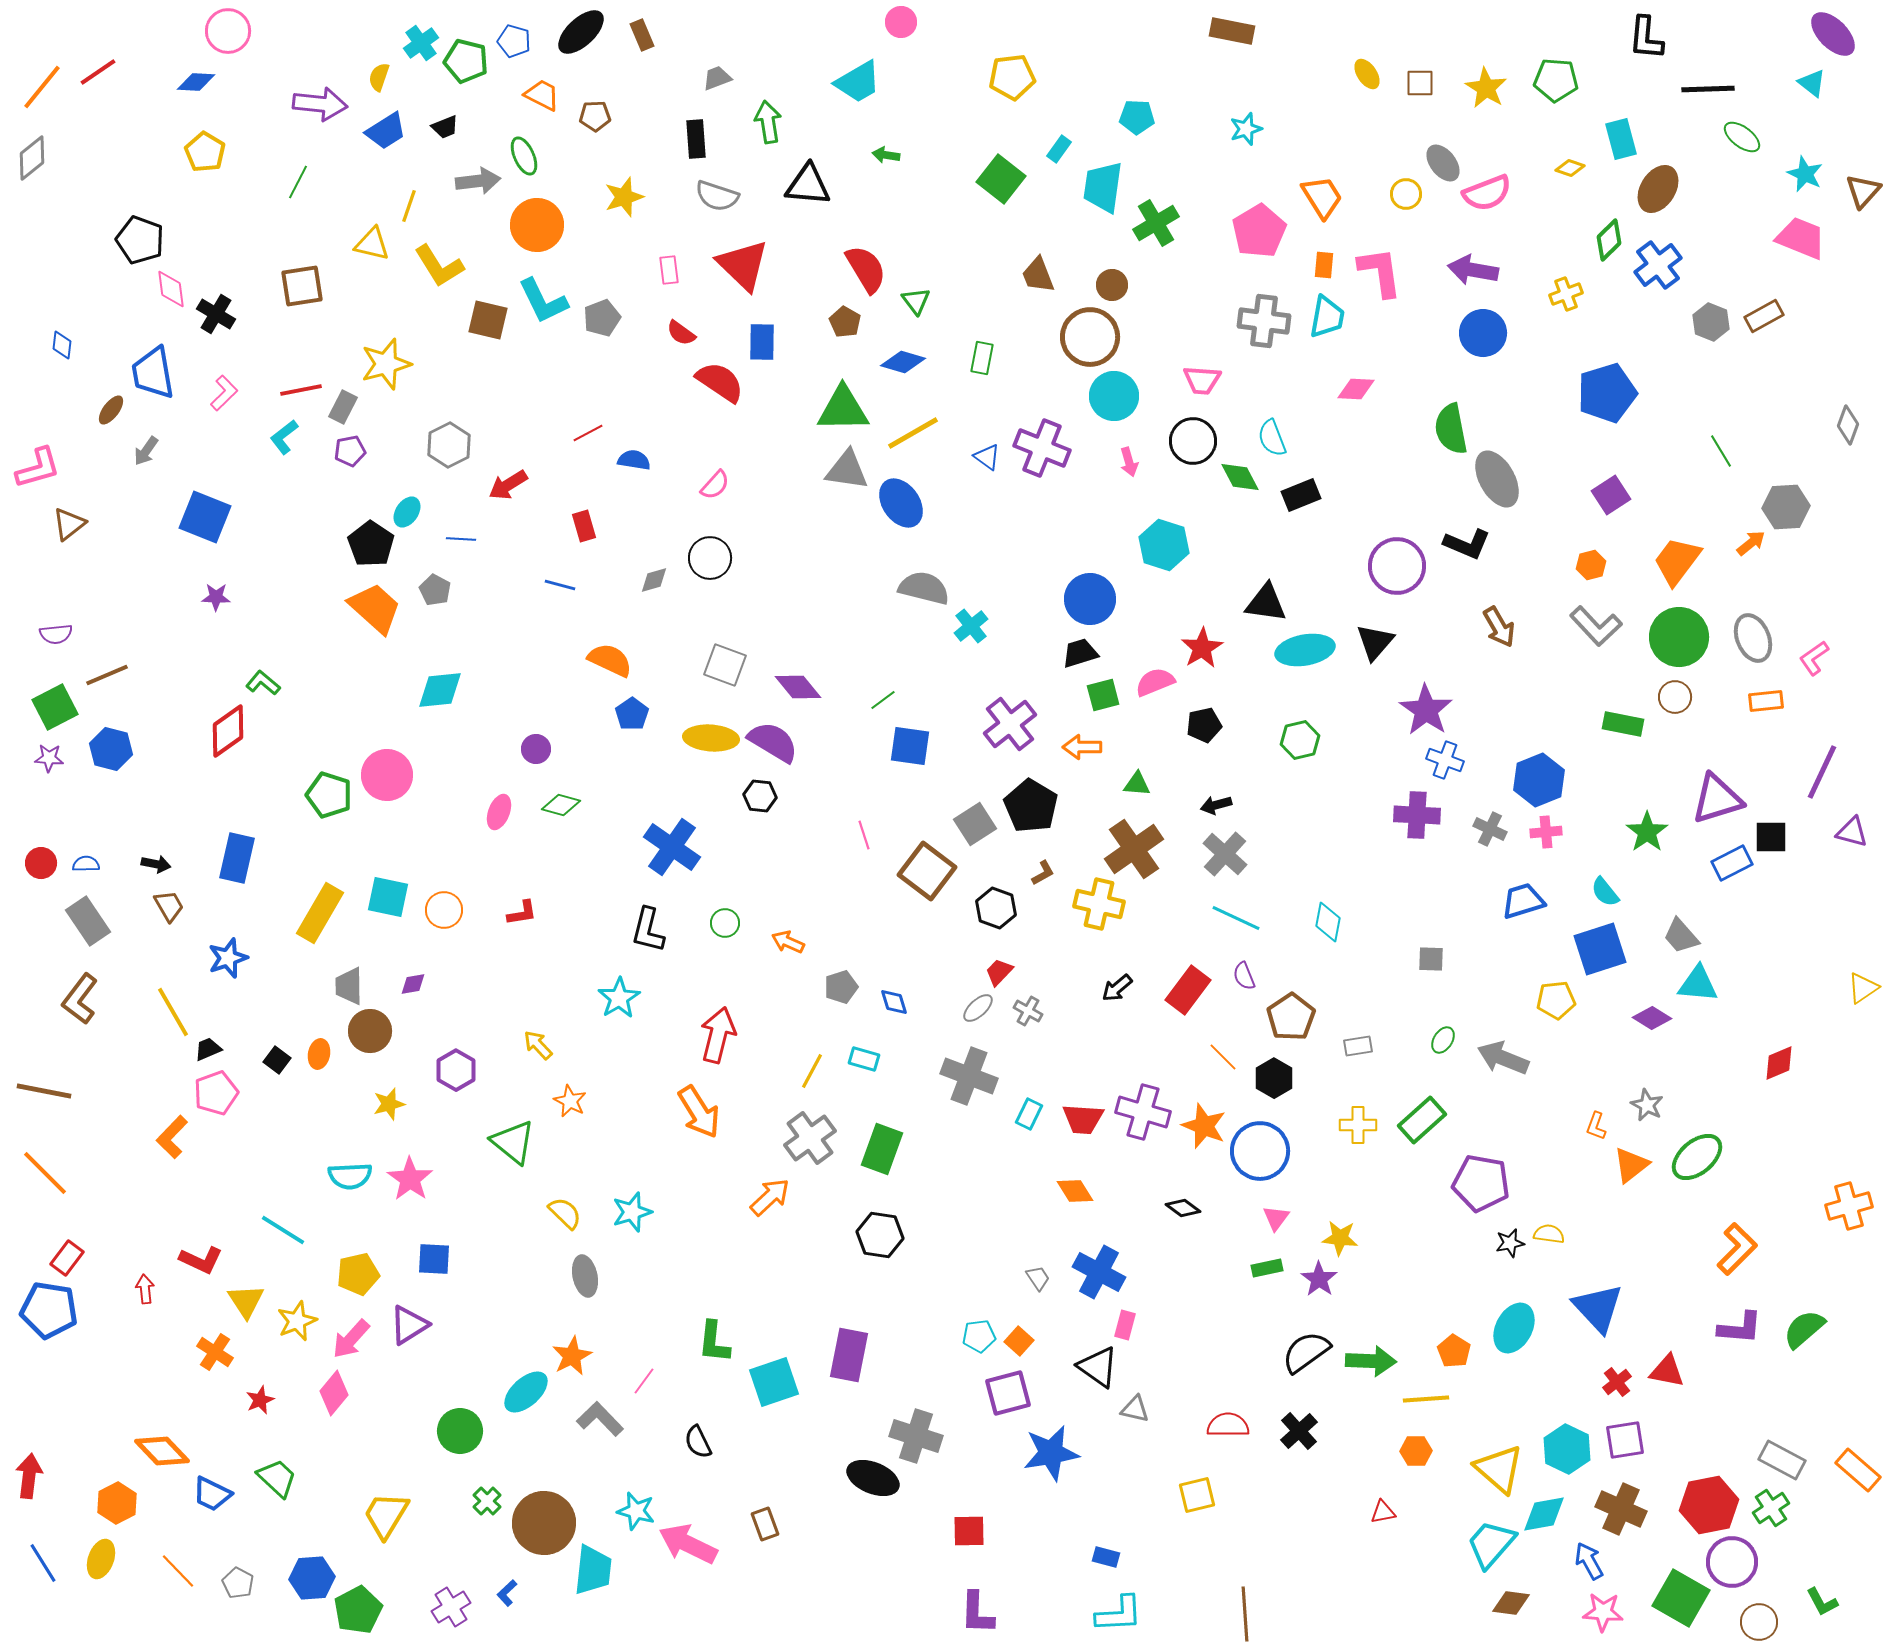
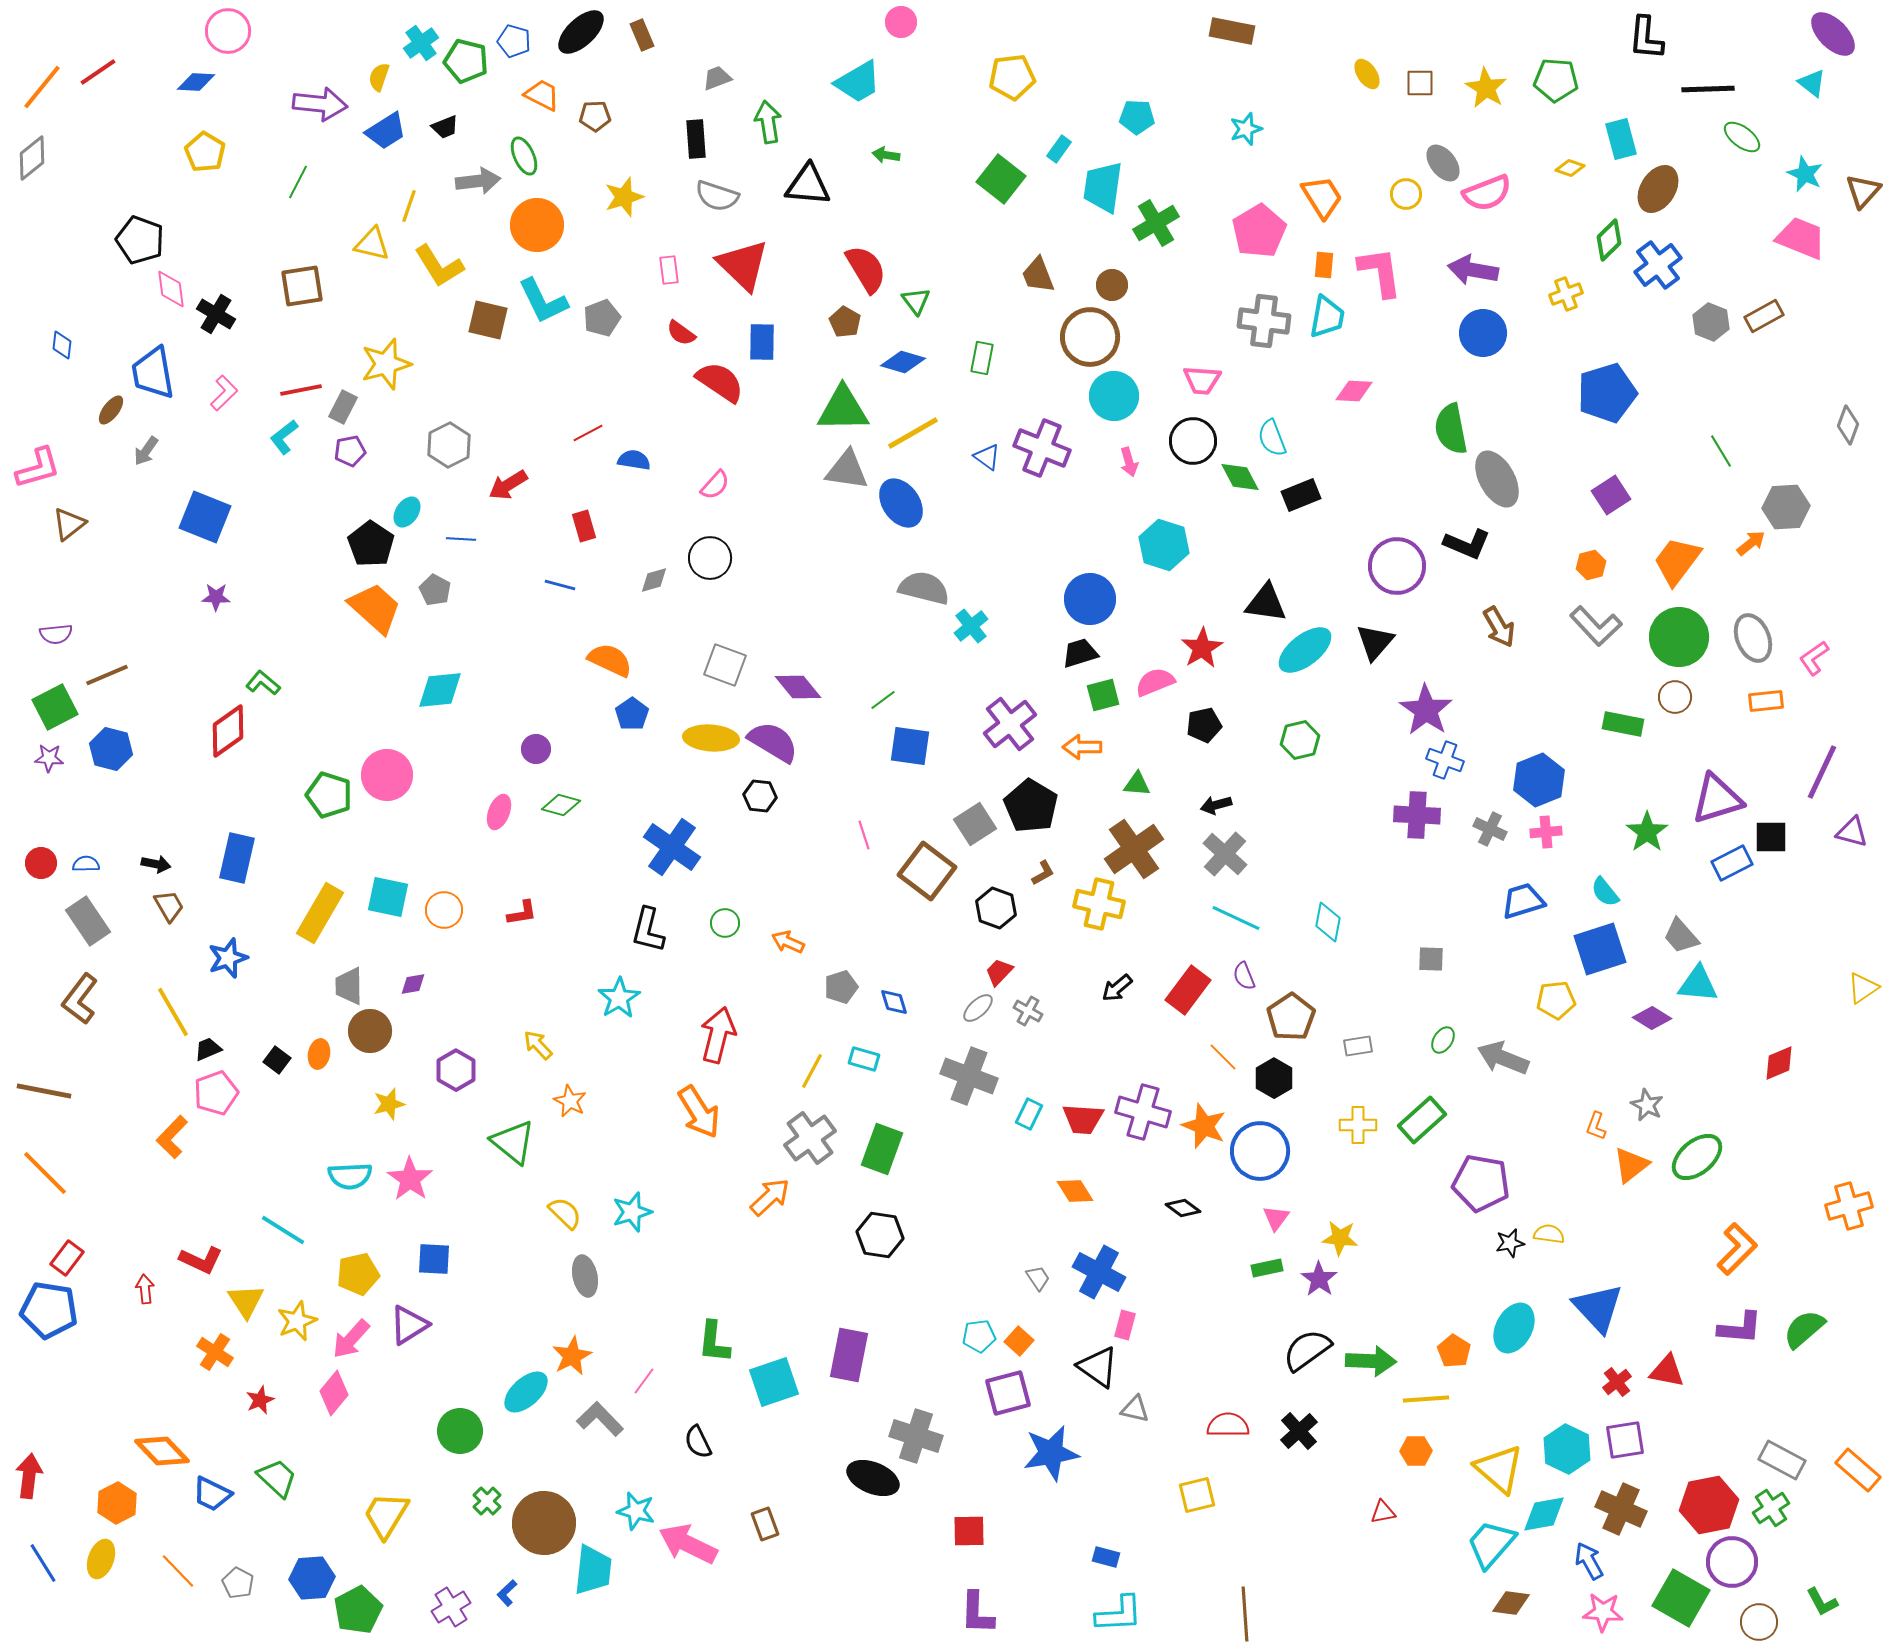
pink diamond at (1356, 389): moved 2 px left, 2 px down
cyan ellipse at (1305, 650): rotated 28 degrees counterclockwise
black semicircle at (1306, 1352): moved 1 px right, 2 px up
